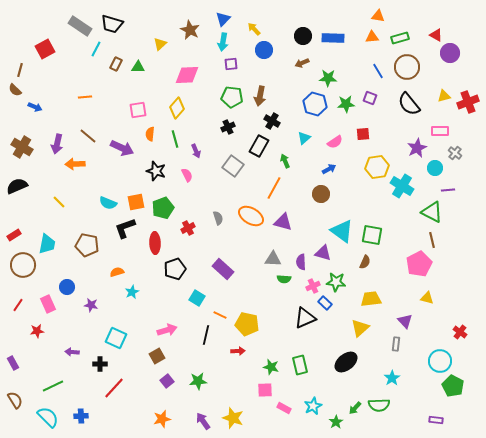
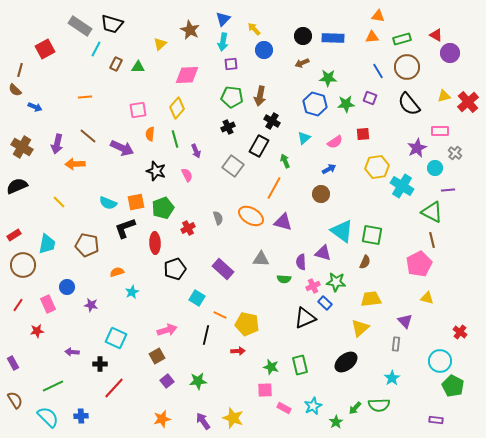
green rectangle at (400, 38): moved 2 px right, 1 px down
red cross at (468, 102): rotated 20 degrees counterclockwise
gray triangle at (273, 259): moved 12 px left
